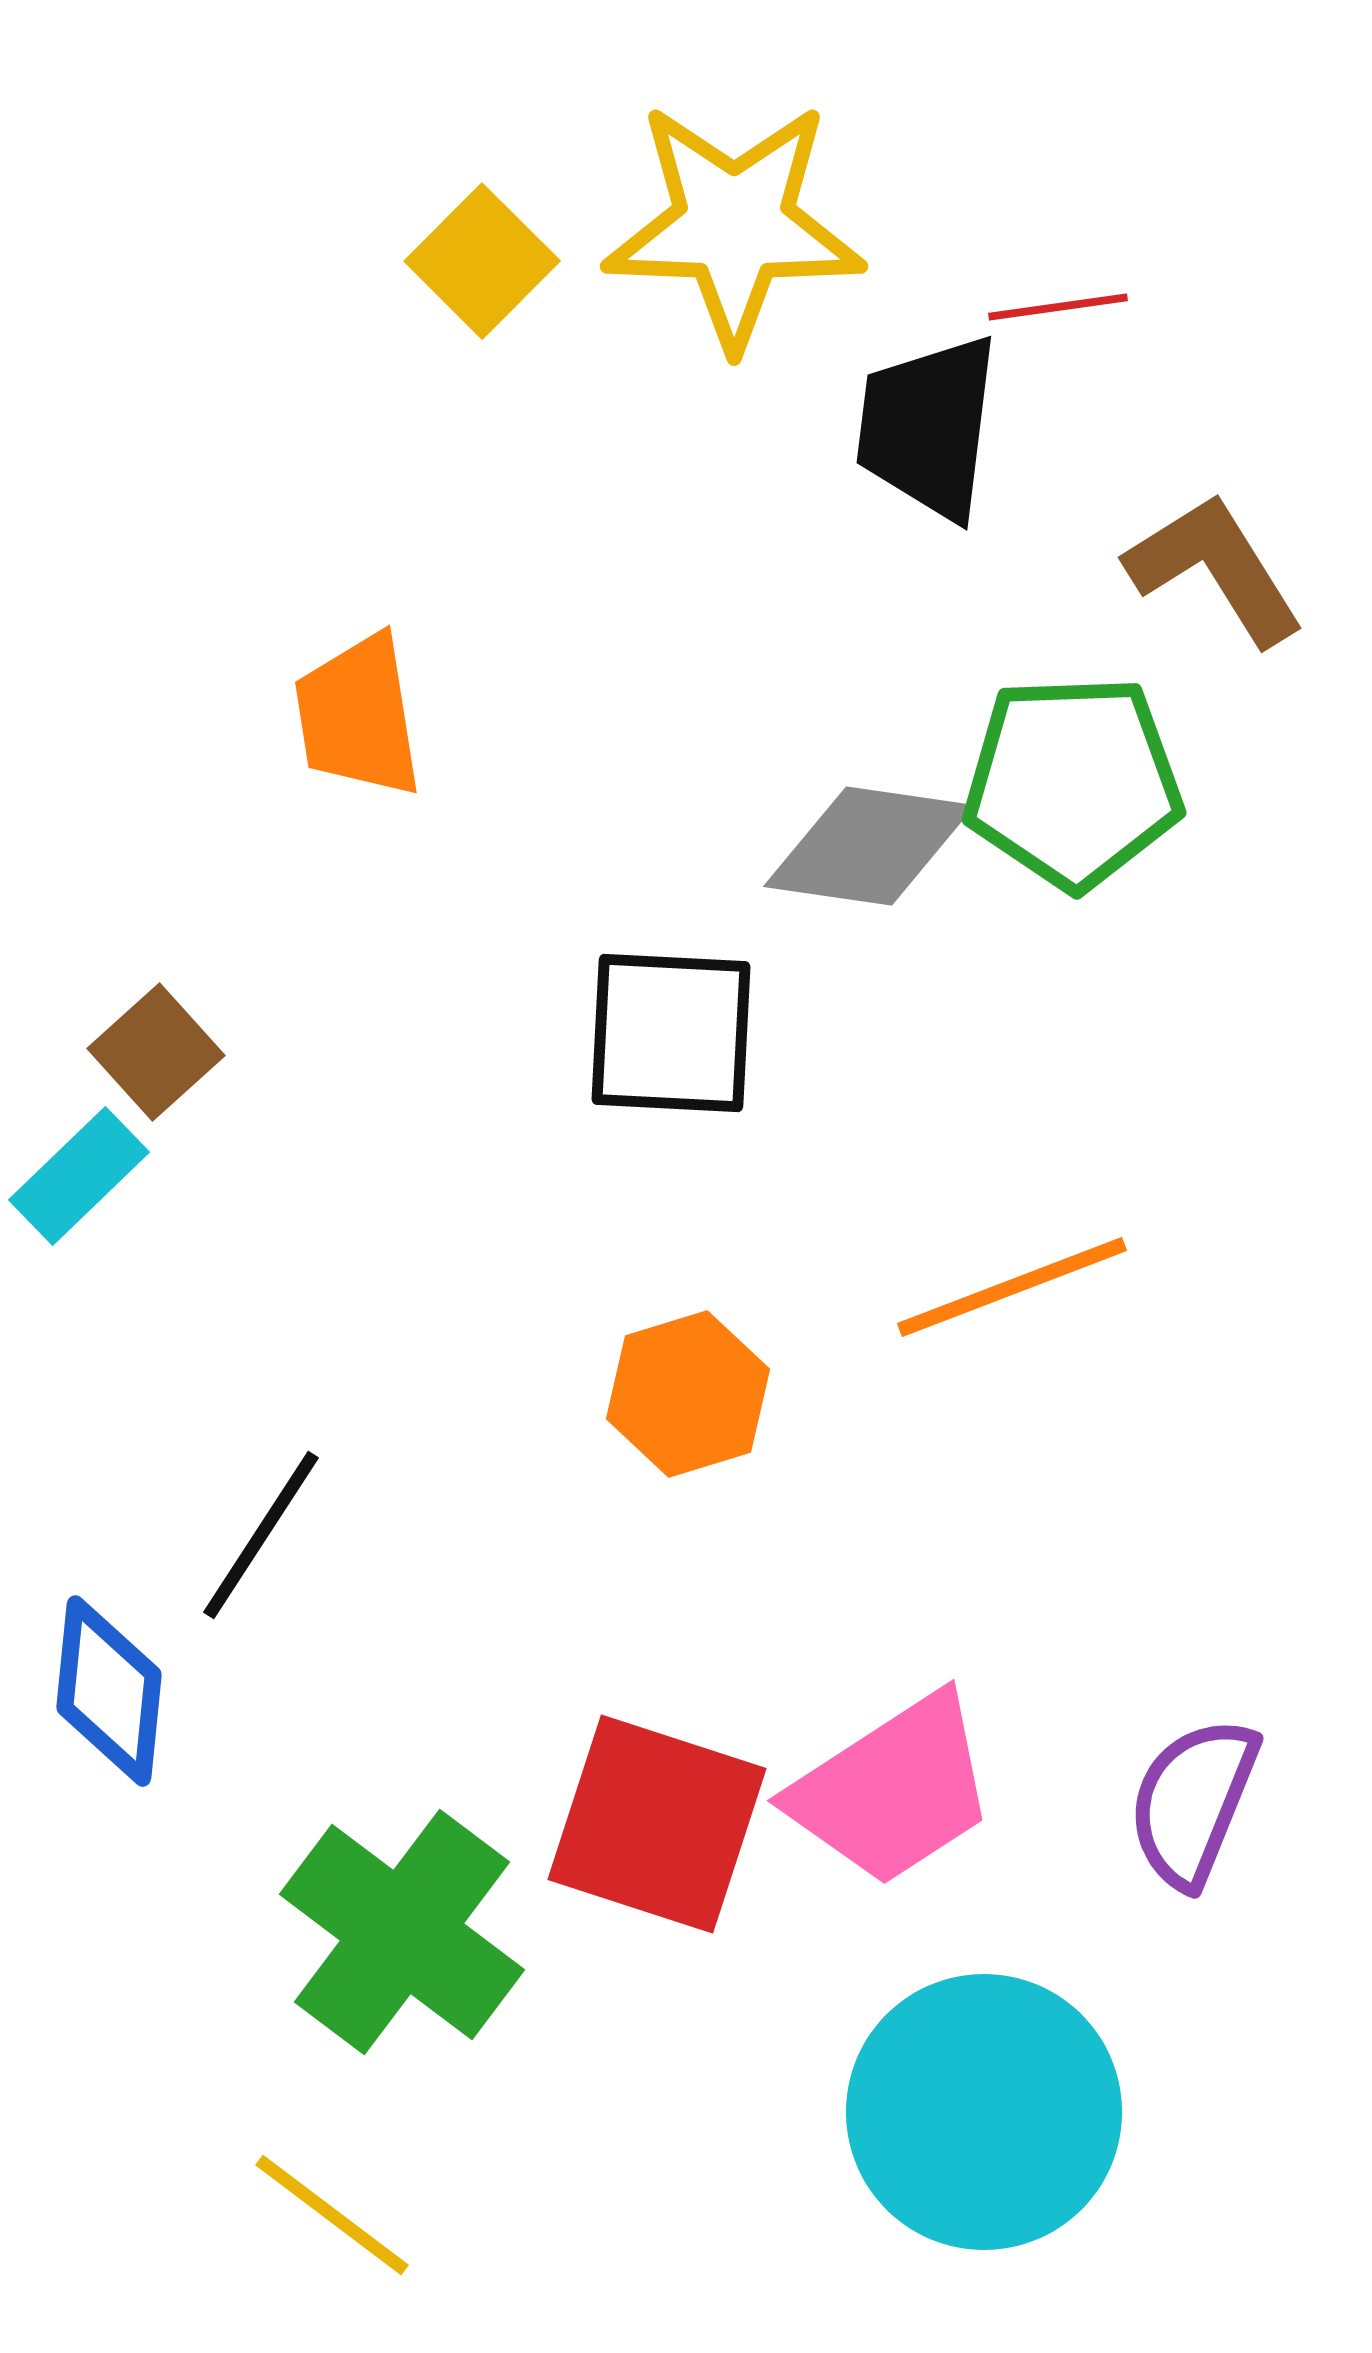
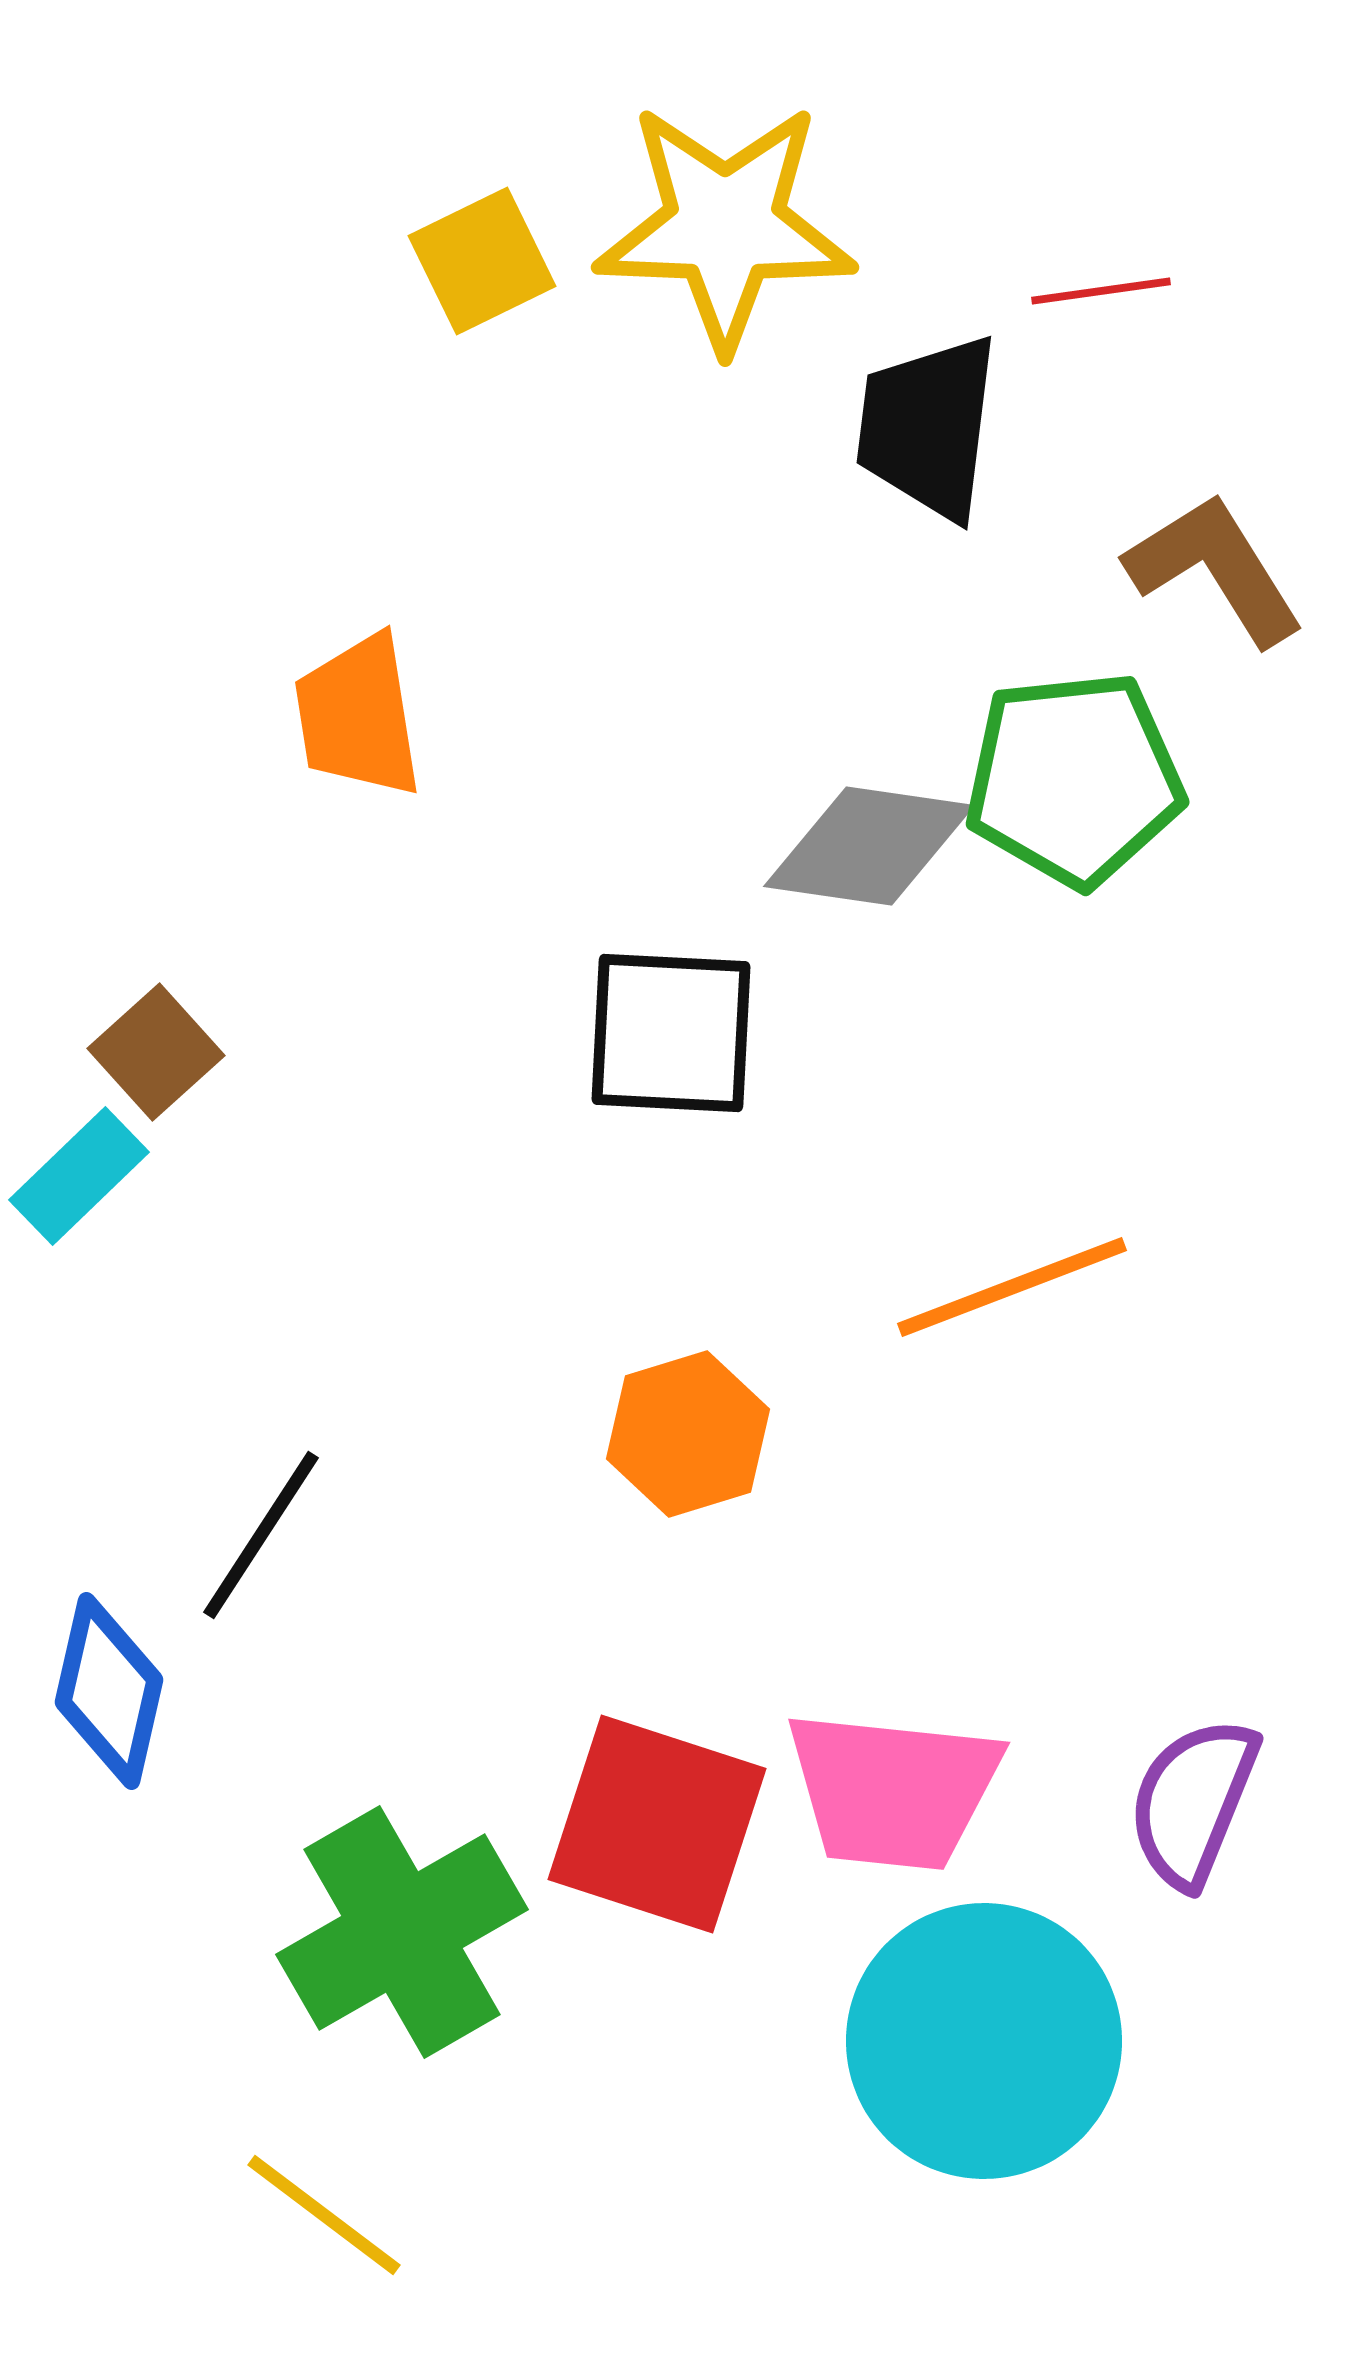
yellow star: moved 9 px left, 1 px down
yellow square: rotated 19 degrees clockwise
red line: moved 43 px right, 16 px up
green pentagon: moved 1 px right, 3 px up; rotated 4 degrees counterclockwise
orange hexagon: moved 40 px down
blue diamond: rotated 7 degrees clockwise
pink trapezoid: rotated 39 degrees clockwise
green cross: rotated 23 degrees clockwise
cyan circle: moved 71 px up
yellow line: moved 8 px left
